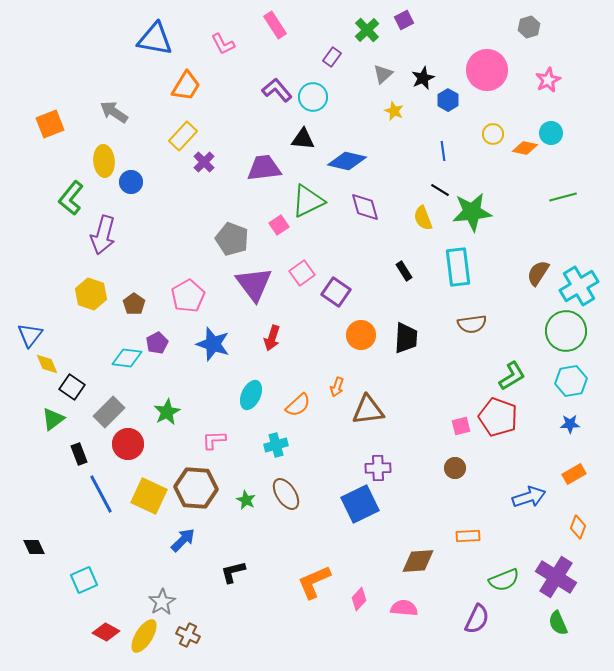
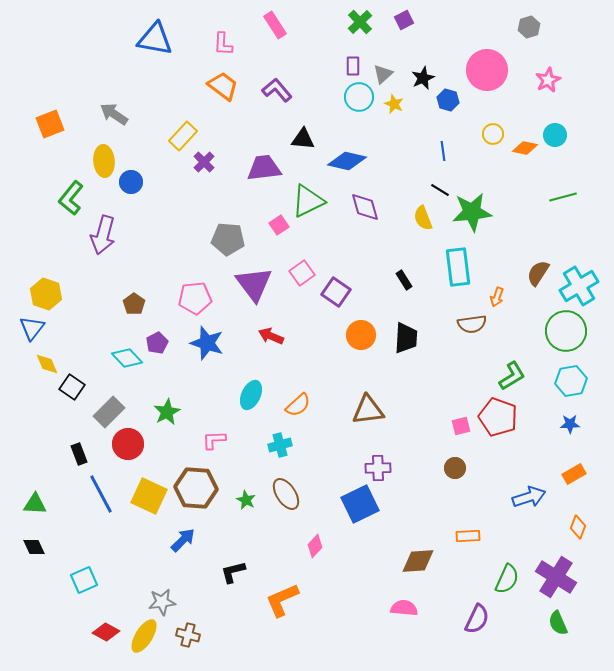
green cross at (367, 30): moved 7 px left, 8 px up
pink L-shape at (223, 44): rotated 30 degrees clockwise
purple rectangle at (332, 57): moved 21 px right, 9 px down; rotated 36 degrees counterclockwise
orange trapezoid at (186, 86): moved 37 px right; rotated 84 degrees counterclockwise
cyan circle at (313, 97): moved 46 px right
blue hexagon at (448, 100): rotated 15 degrees counterclockwise
yellow star at (394, 111): moved 7 px up
gray arrow at (114, 112): moved 2 px down
cyan circle at (551, 133): moved 4 px right, 2 px down
gray pentagon at (232, 239): moved 4 px left; rotated 16 degrees counterclockwise
black rectangle at (404, 271): moved 9 px down
yellow hexagon at (91, 294): moved 45 px left
pink pentagon at (188, 296): moved 7 px right, 2 px down; rotated 24 degrees clockwise
blue triangle at (30, 335): moved 2 px right, 7 px up
red arrow at (272, 338): moved 1 px left, 2 px up; rotated 95 degrees clockwise
blue star at (213, 344): moved 6 px left, 1 px up
cyan diamond at (127, 358): rotated 40 degrees clockwise
orange arrow at (337, 387): moved 160 px right, 90 px up
green triangle at (53, 419): moved 18 px left, 85 px down; rotated 40 degrees clockwise
cyan cross at (276, 445): moved 4 px right
green semicircle at (504, 580): moved 3 px right, 1 px up; rotated 44 degrees counterclockwise
orange L-shape at (314, 582): moved 32 px left, 18 px down
pink diamond at (359, 599): moved 44 px left, 53 px up
gray star at (162, 602): rotated 24 degrees clockwise
brown cross at (188, 635): rotated 10 degrees counterclockwise
